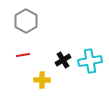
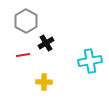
black cross: moved 17 px left, 17 px up
yellow cross: moved 2 px right, 2 px down
